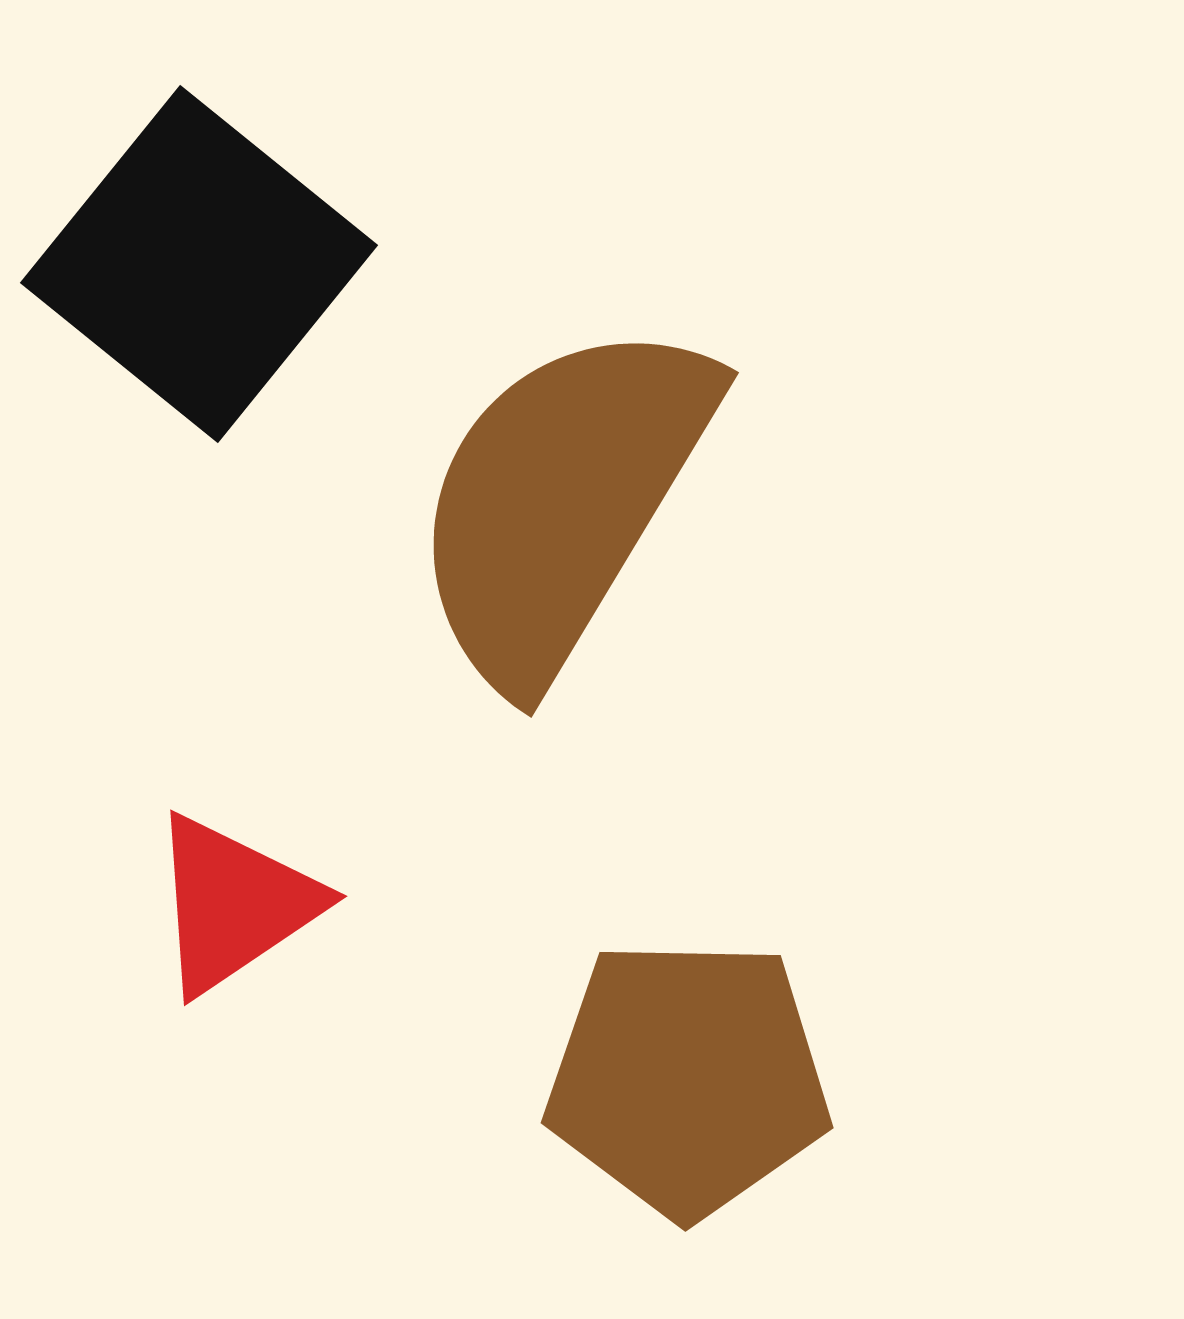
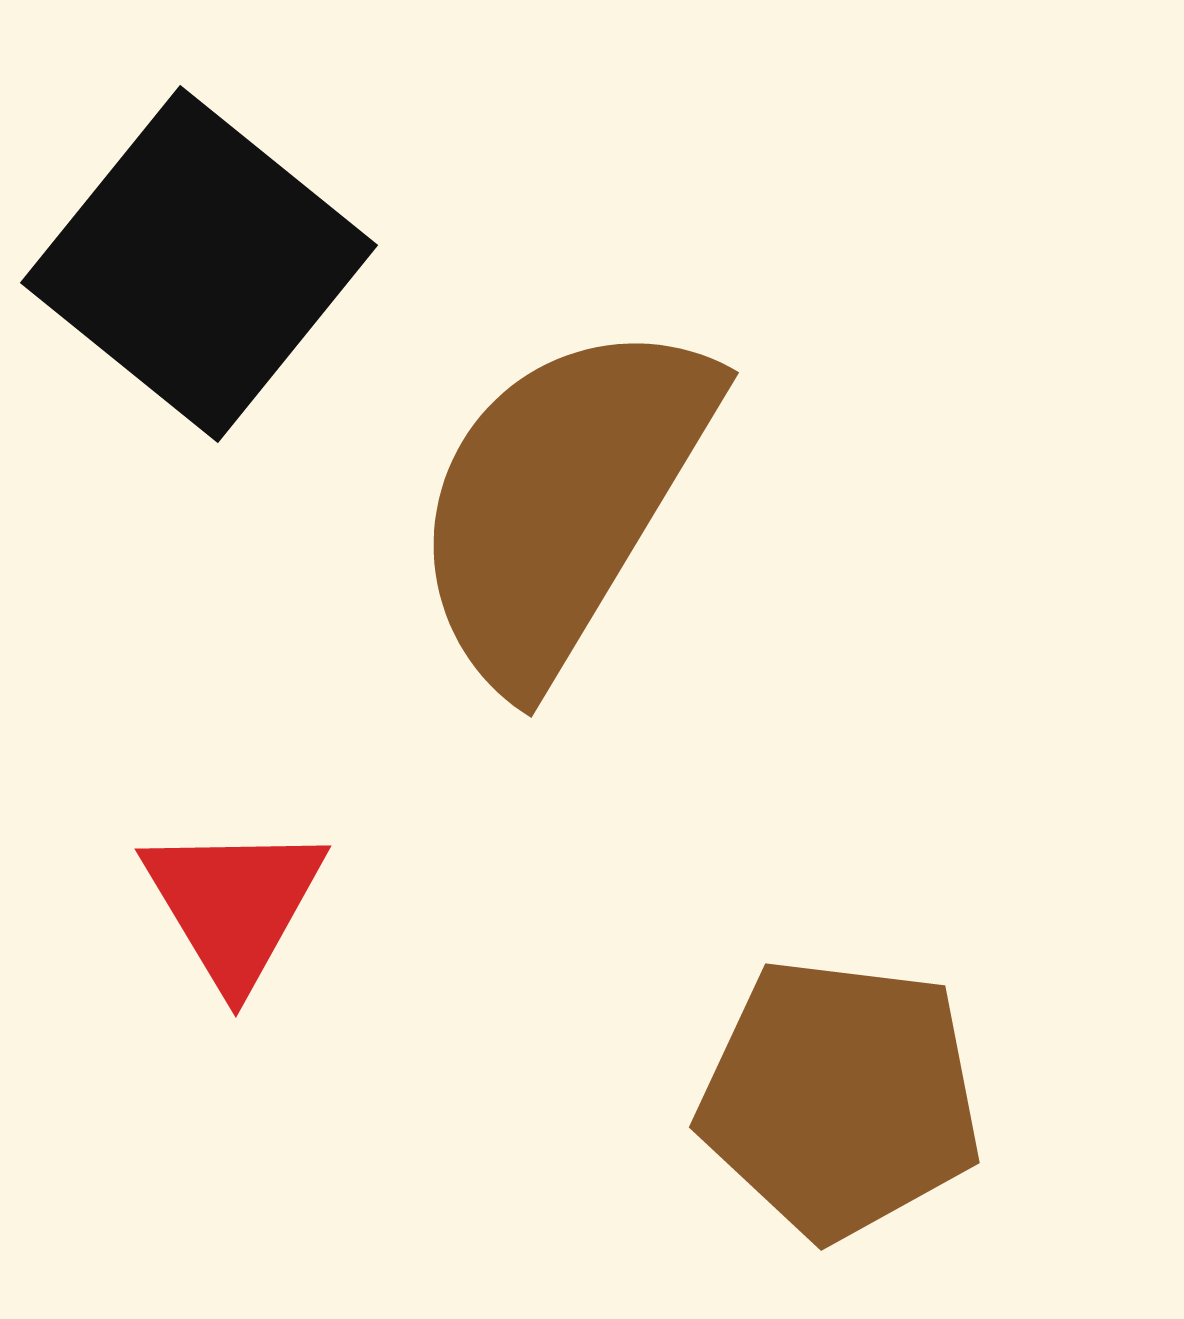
red triangle: rotated 27 degrees counterclockwise
brown pentagon: moved 152 px right, 20 px down; rotated 6 degrees clockwise
